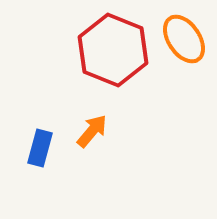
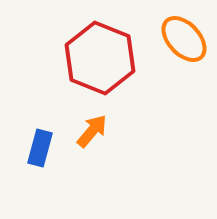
orange ellipse: rotated 9 degrees counterclockwise
red hexagon: moved 13 px left, 8 px down
